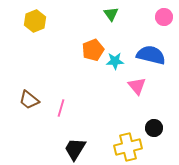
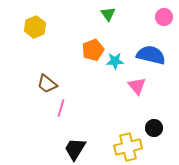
green triangle: moved 3 px left
yellow hexagon: moved 6 px down
brown trapezoid: moved 18 px right, 16 px up
